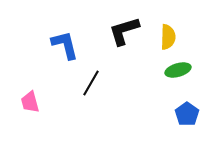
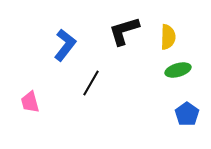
blue L-shape: rotated 52 degrees clockwise
